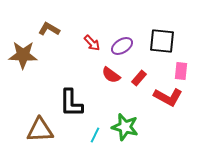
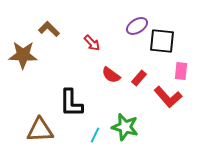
brown L-shape: rotated 15 degrees clockwise
purple ellipse: moved 15 px right, 20 px up
red L-shape: rotated 20 degrees clockwise
